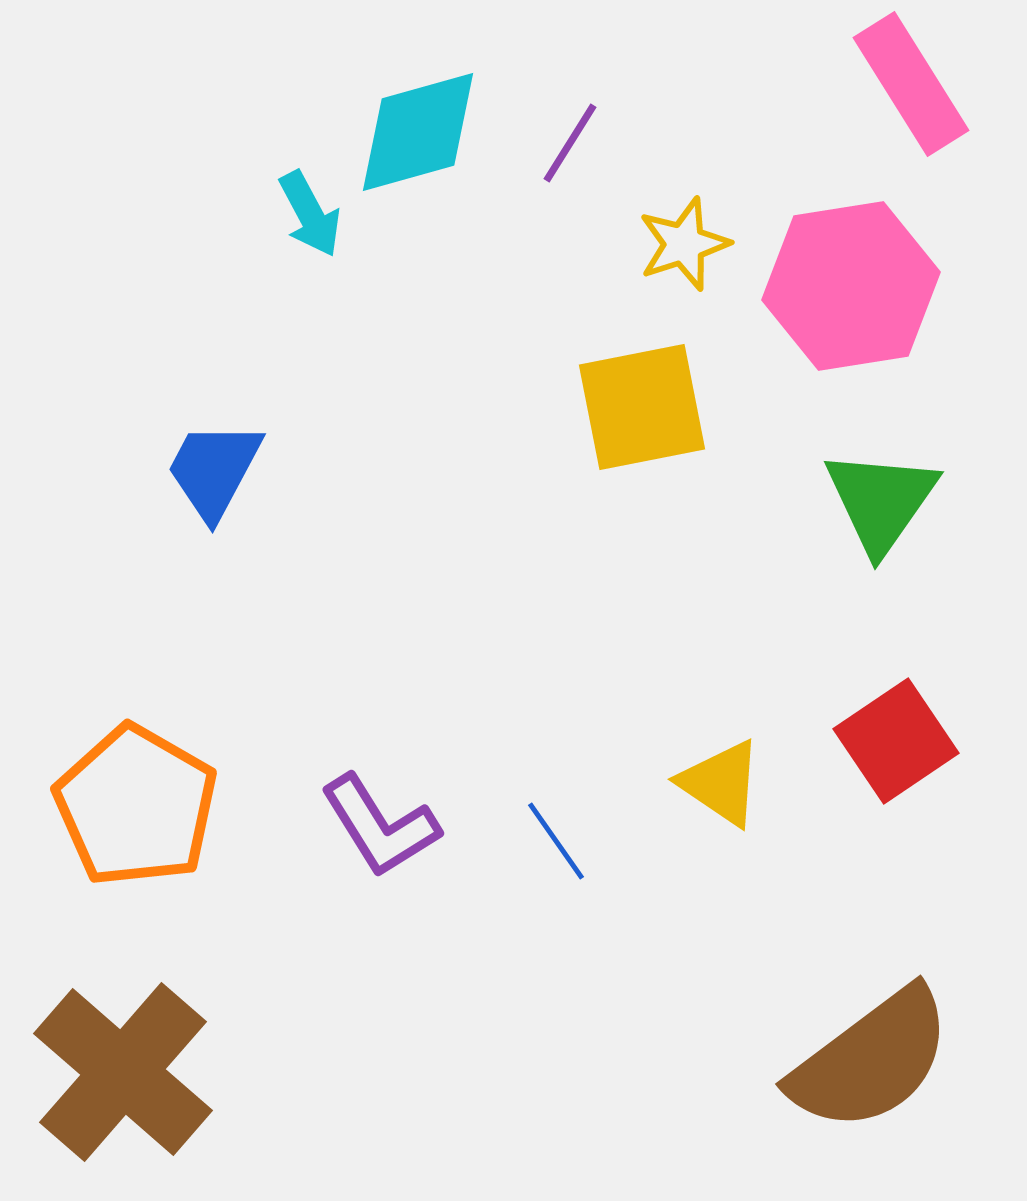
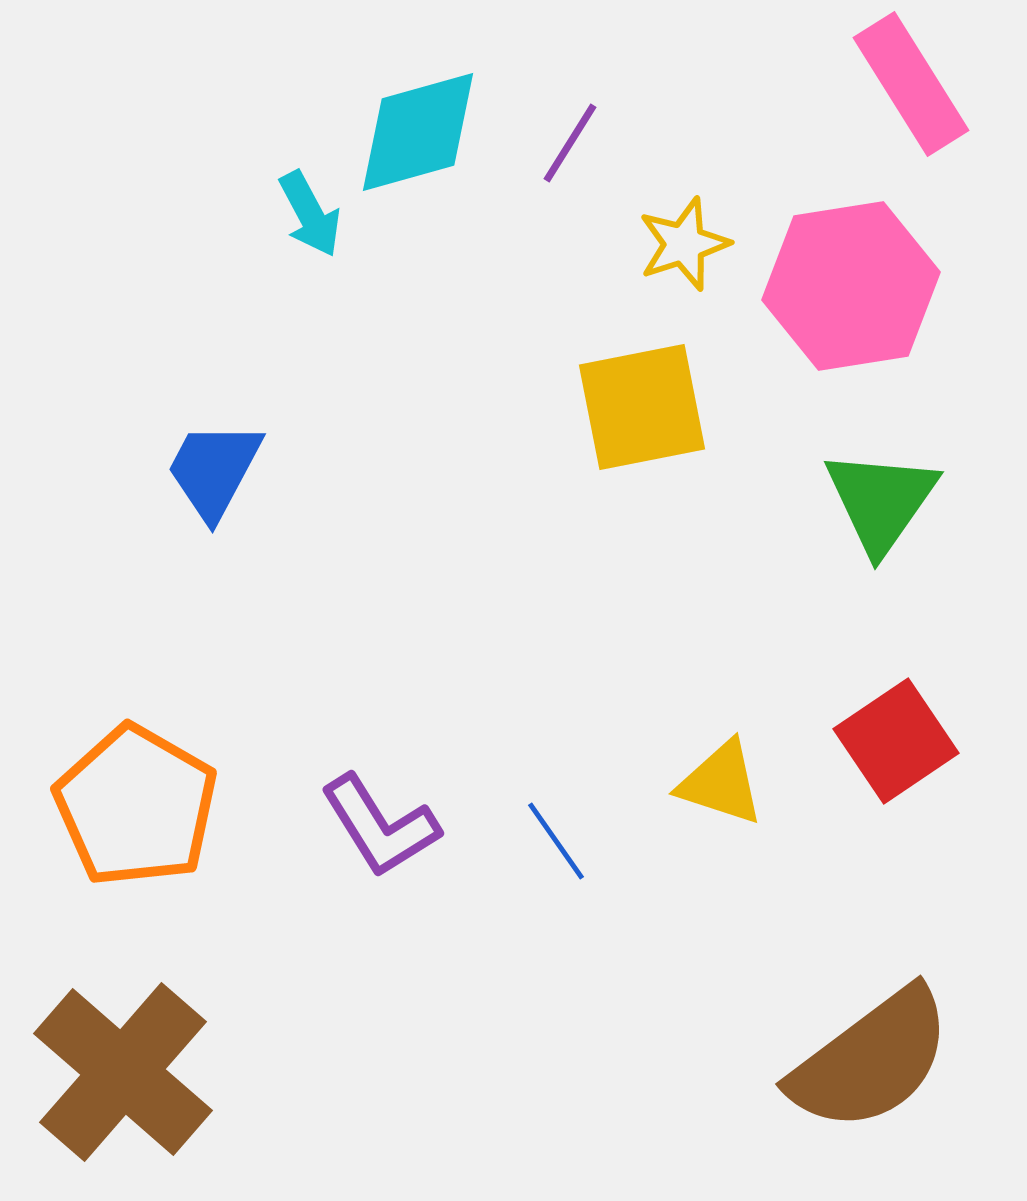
yellow triangle: rotated 16 degrees counterclockwise
